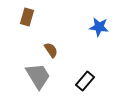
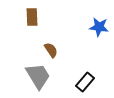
brown rectangle: moved 5 px right; rotated 18 degrees counterclockwise
black rectangle: moved 1 px down
